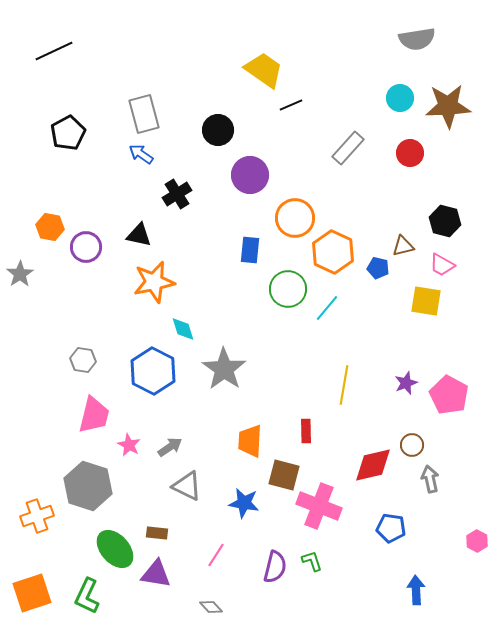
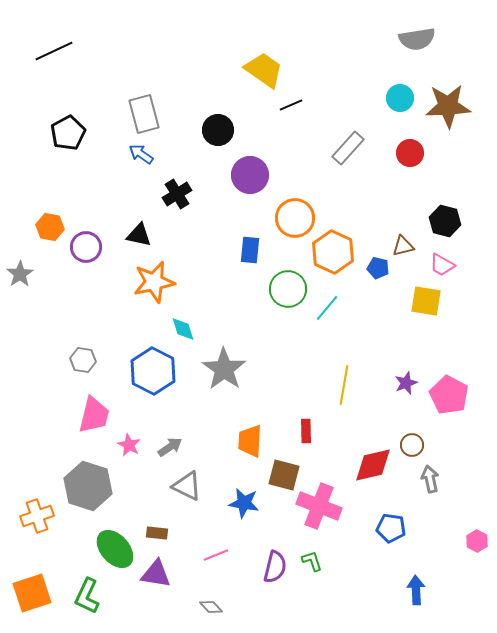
pink line at (216, 555): rotated 35 degrees clockwise
